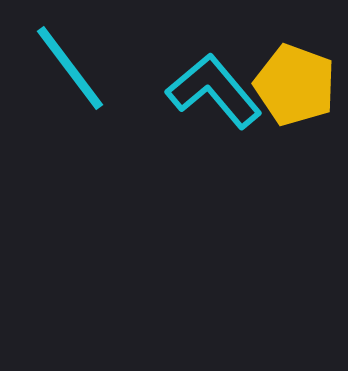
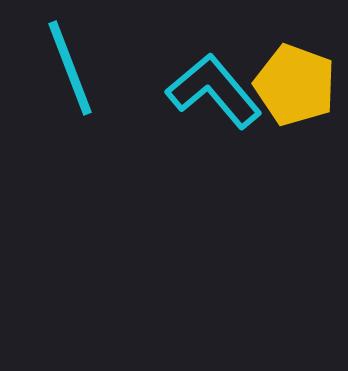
cyan line: rotated 16 degrees clockwise
